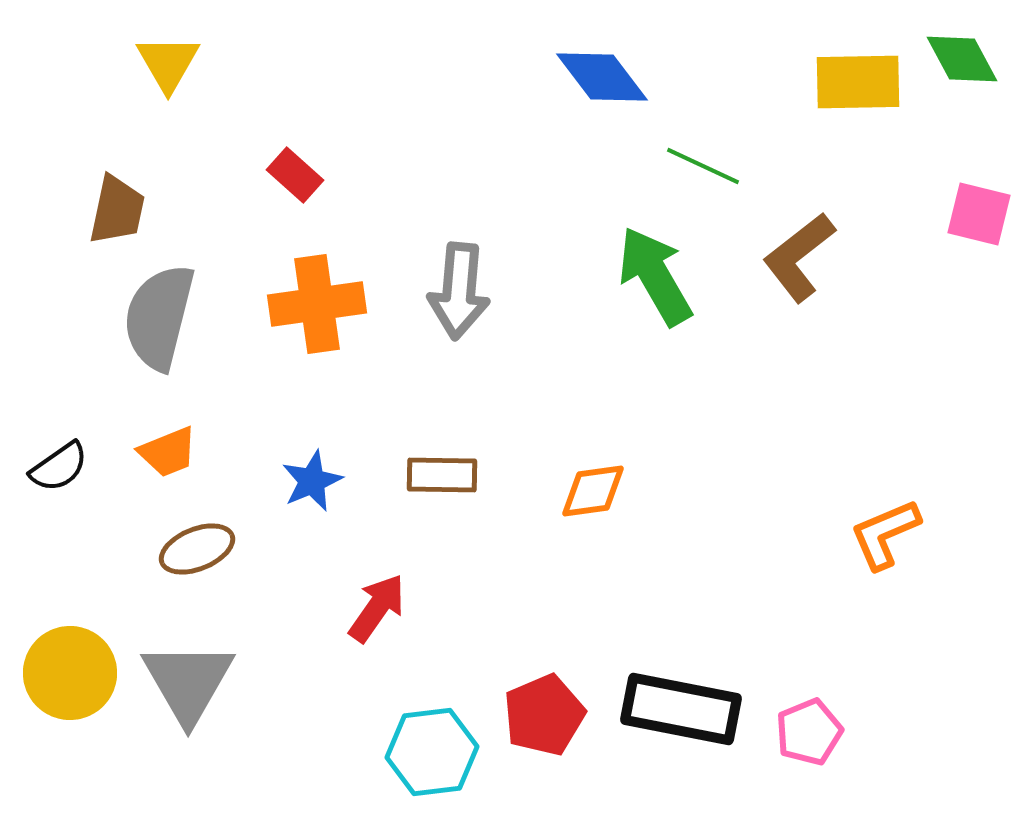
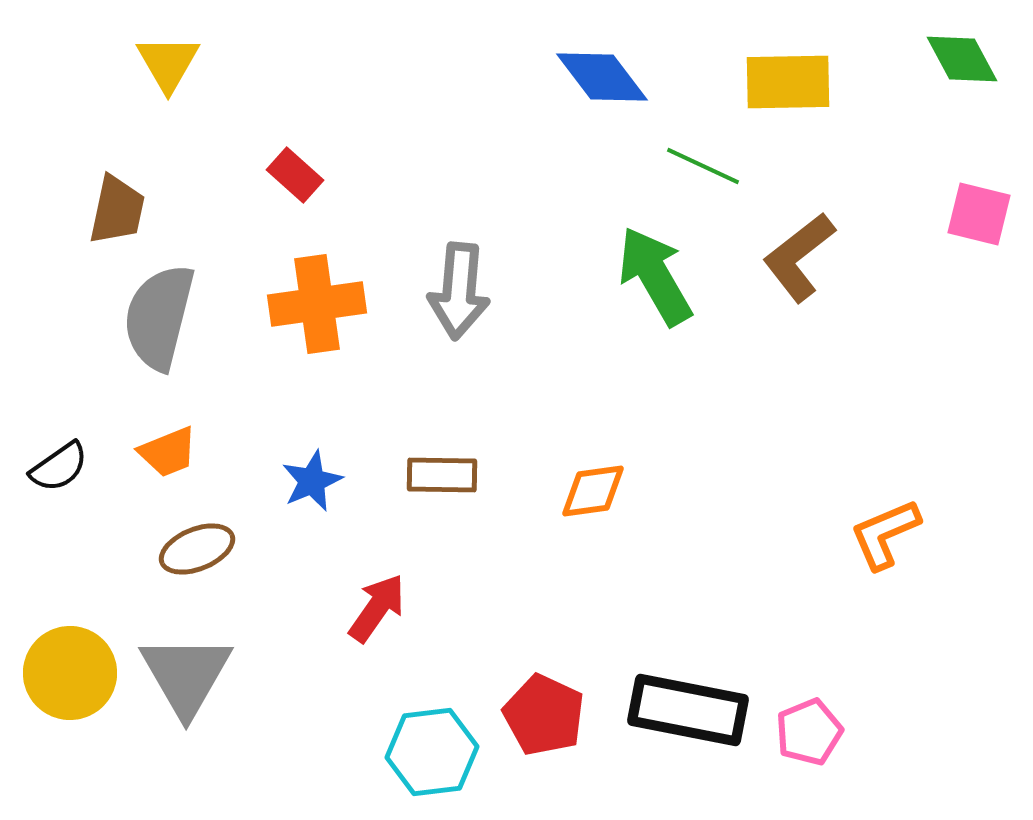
yellow rectangle: moved 70 px left
gray triangle: moved 2 px left, 7 px up
black rectangle: moved 7 px right, 1 px down
red pentagon: rotated 24 degrees counterclockwise
